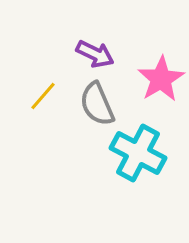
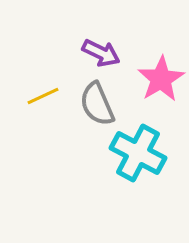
purple arrow: moved 6 px right, 1 px up
yellow line: rotated 24 degrees clockwise
